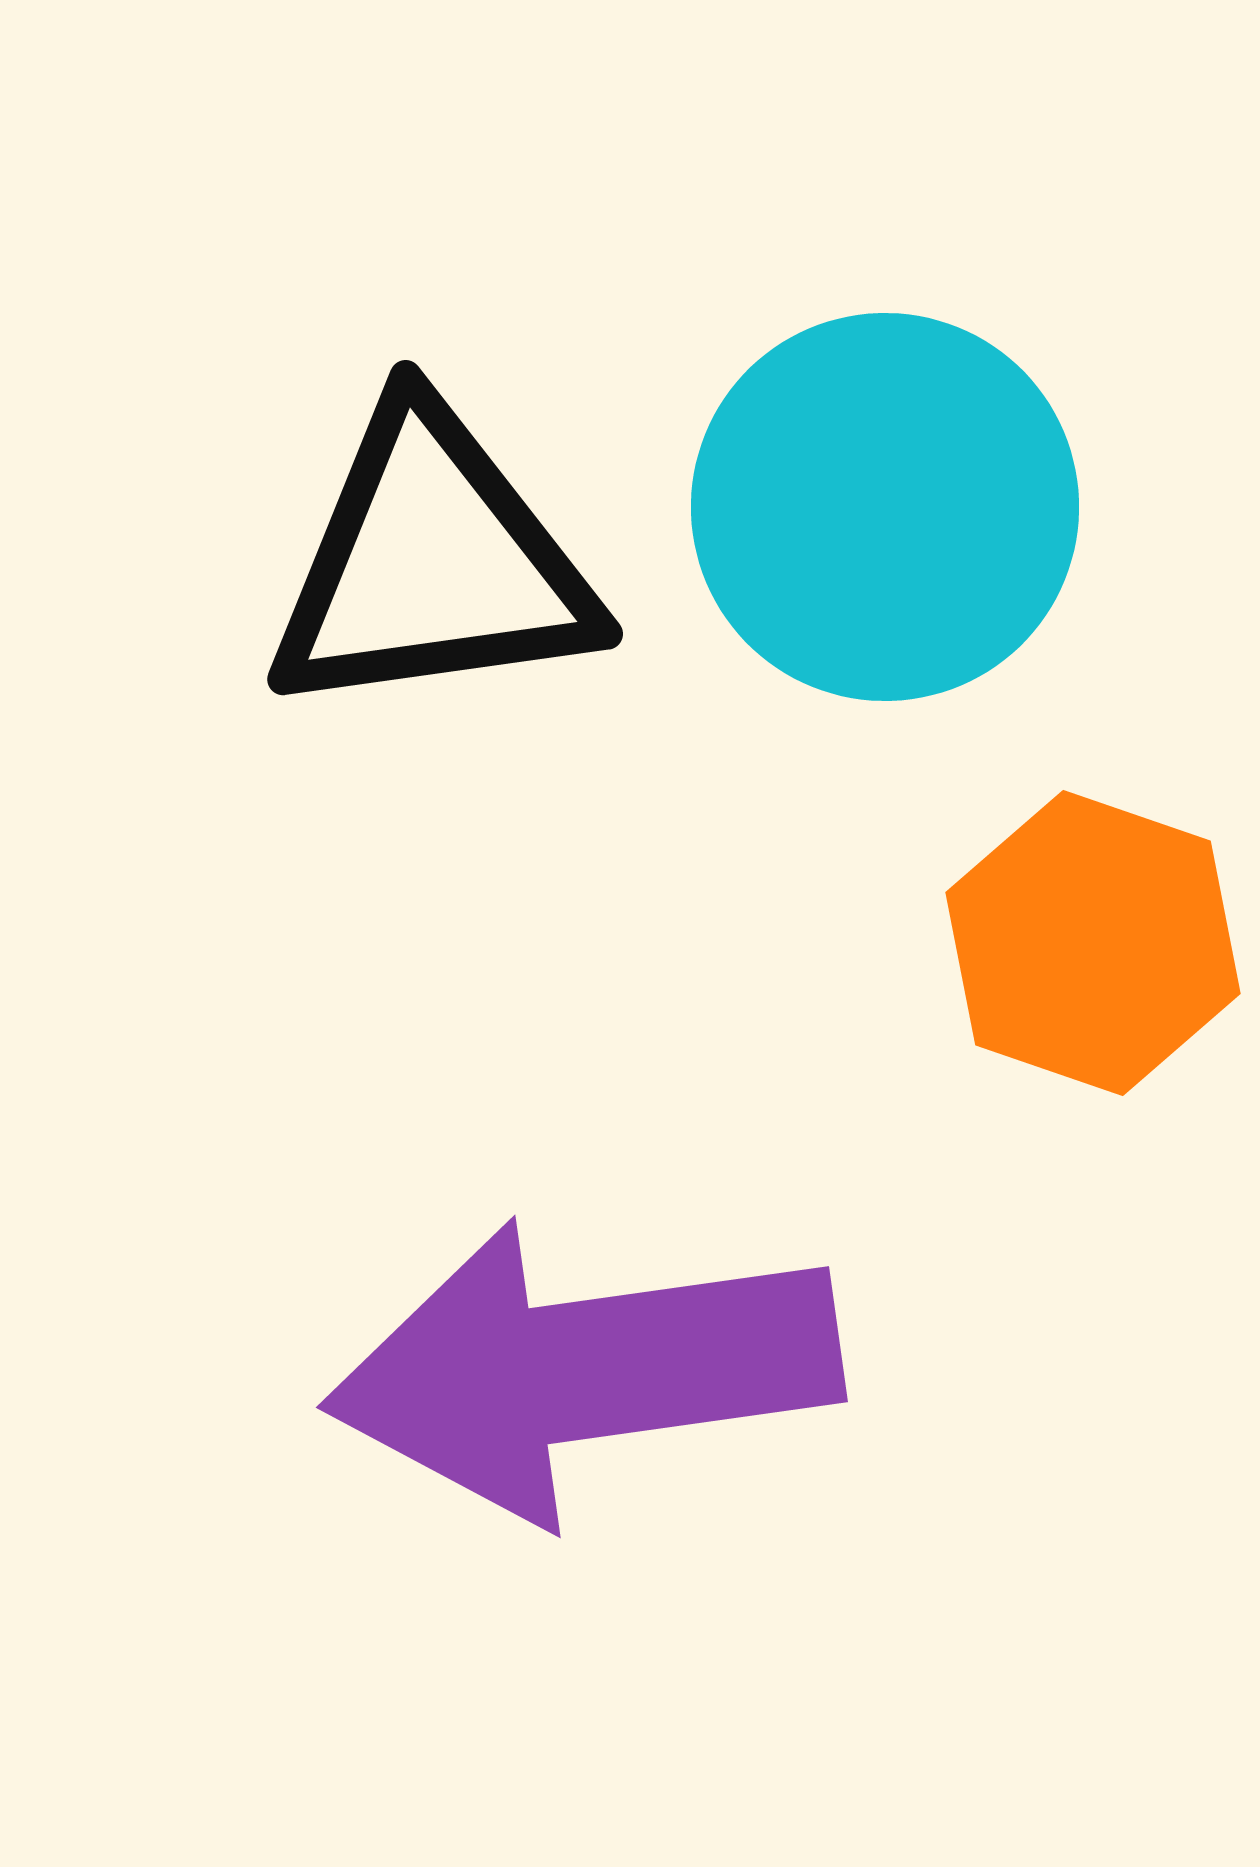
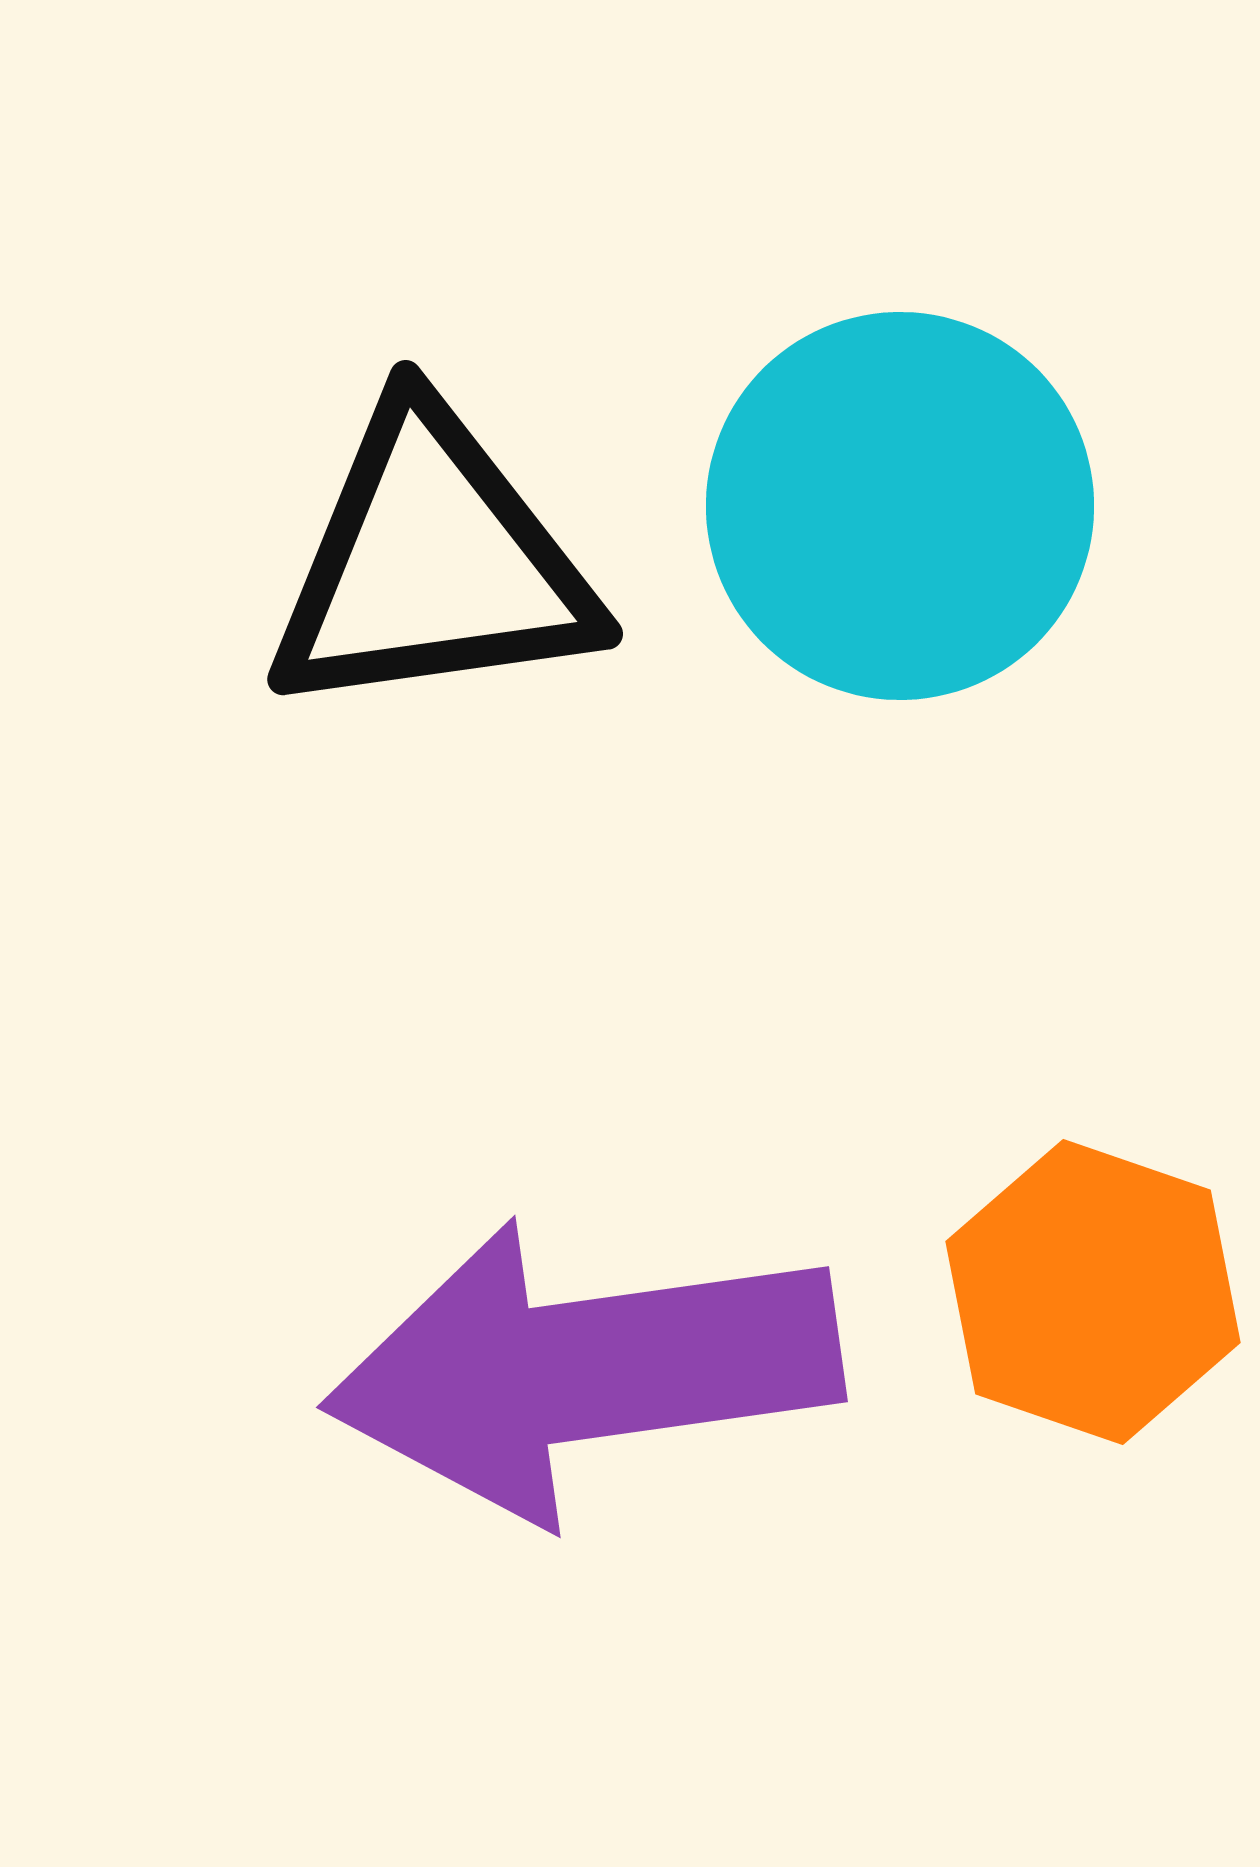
cyan circle: moved 15 px right, 1 px up
orange hexagon: moved 349 px down
